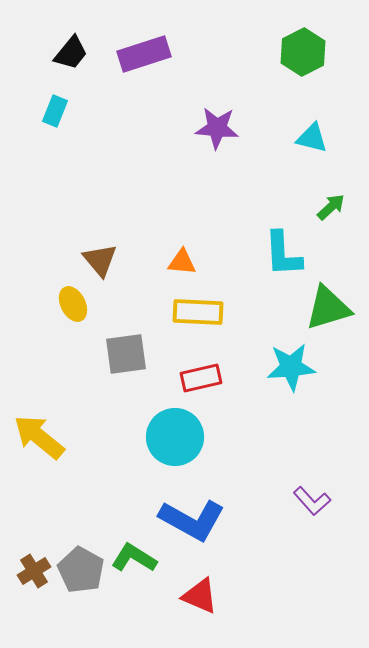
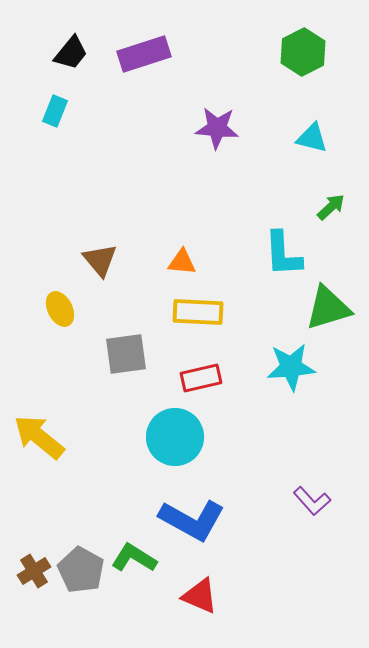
yellow ellipse: moved 13 px left, 5 px down
